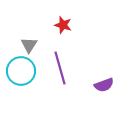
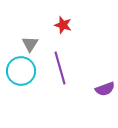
gray triangle: moved 1 px right, 1 px up
purple semicircle: moved 1 px right, 4 px down
